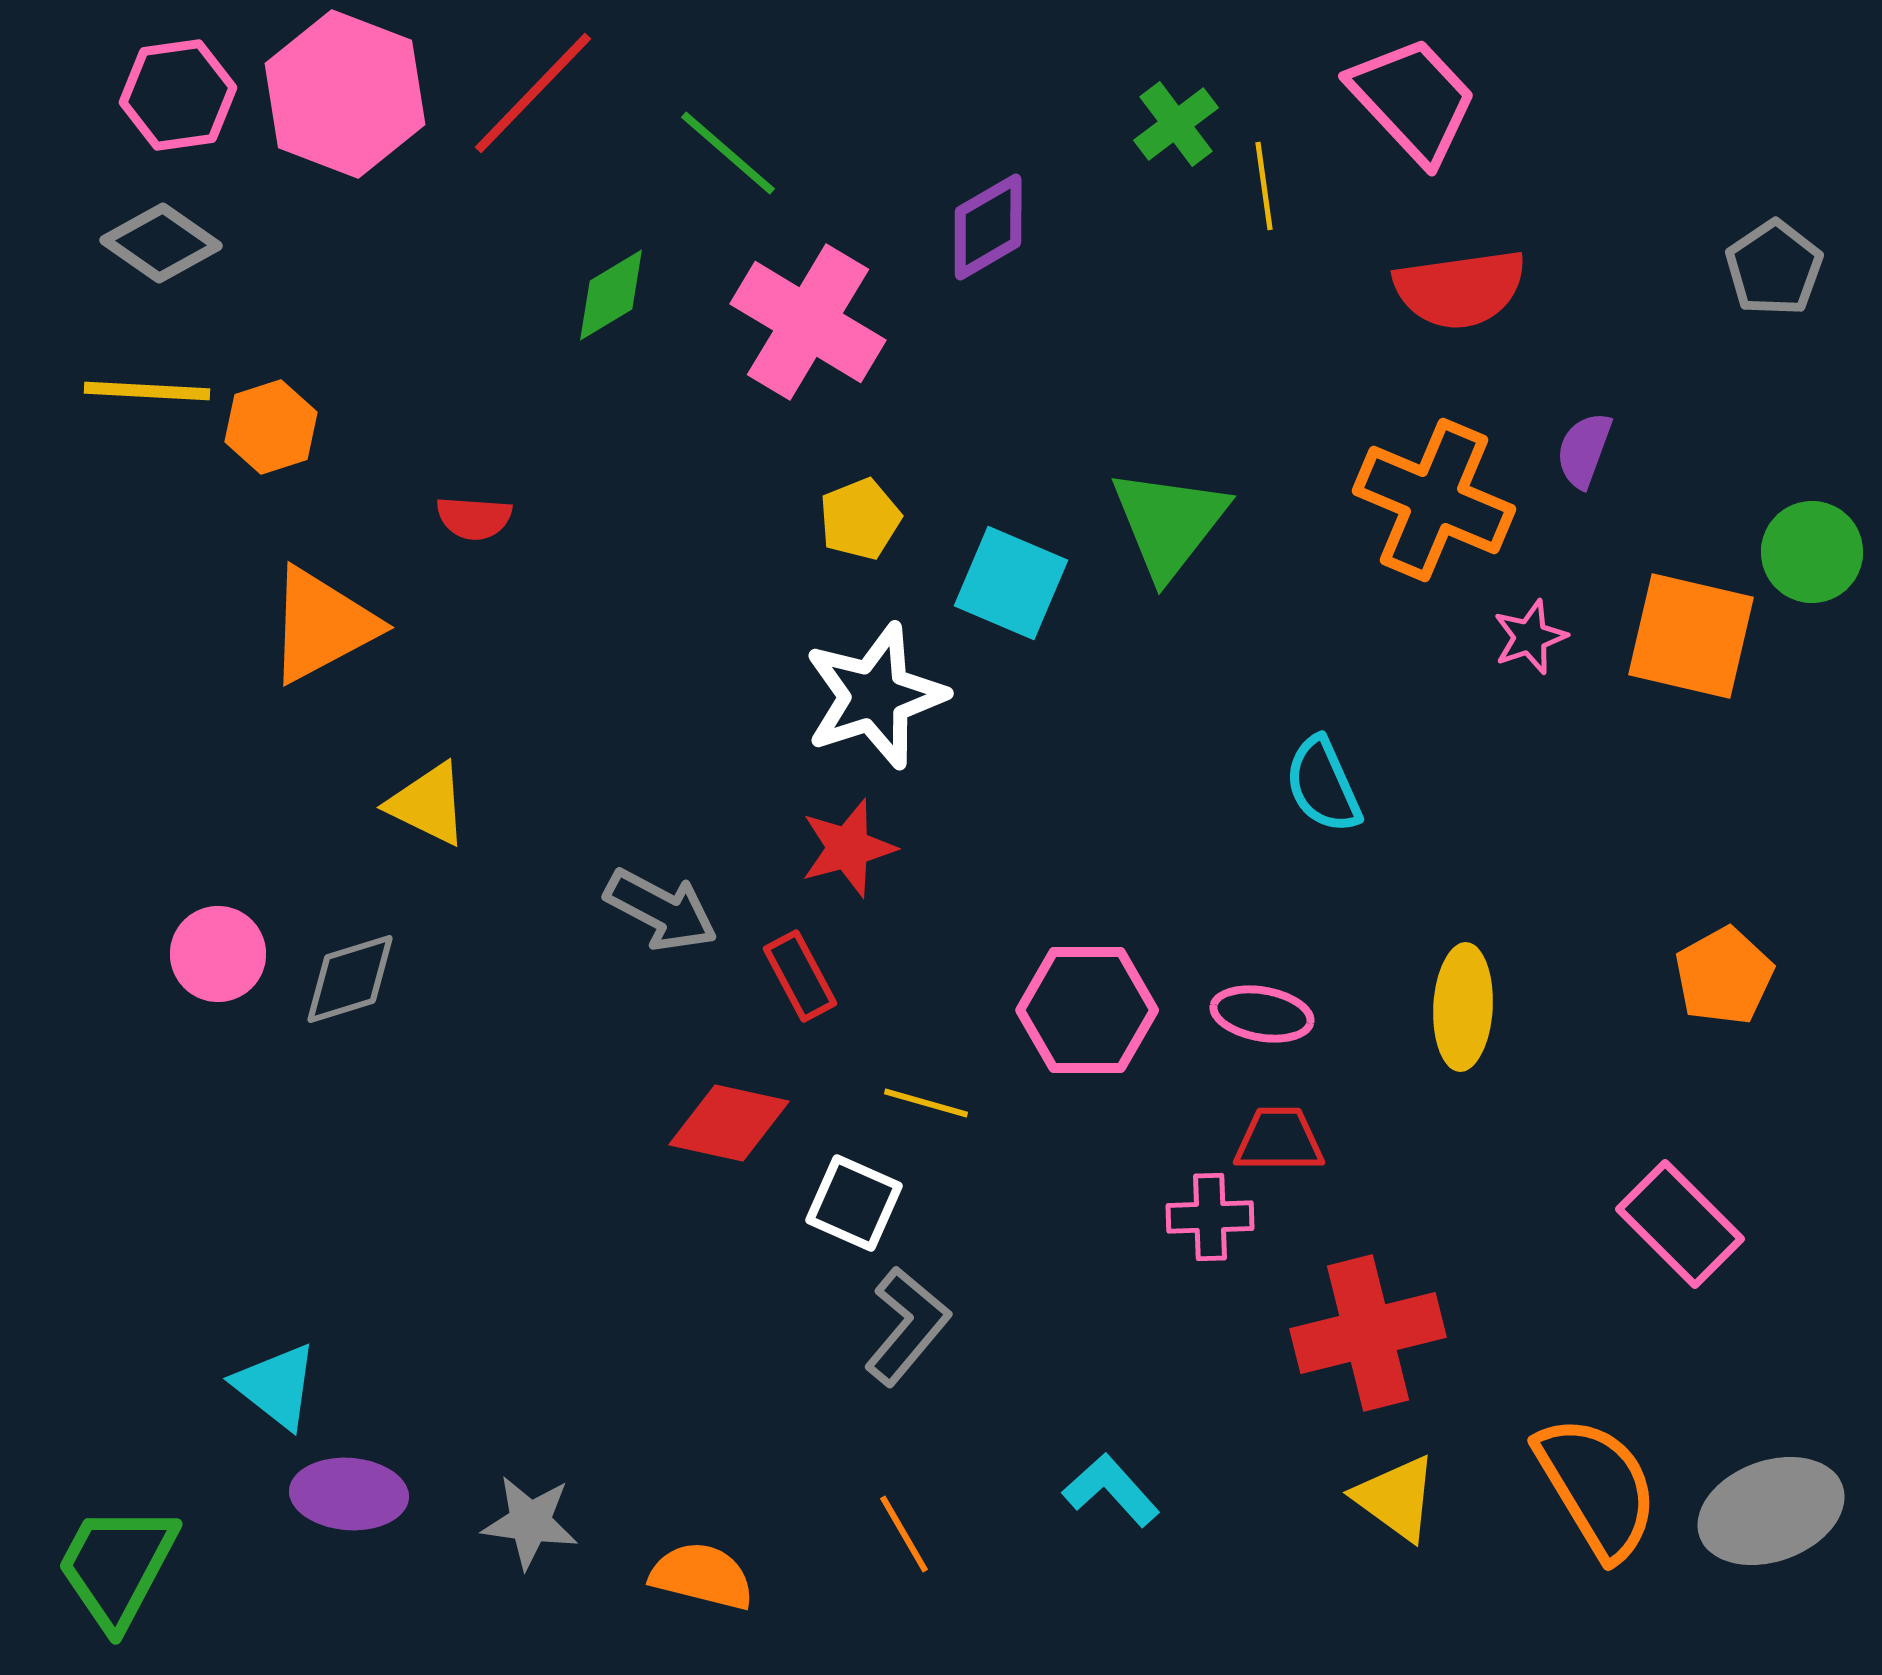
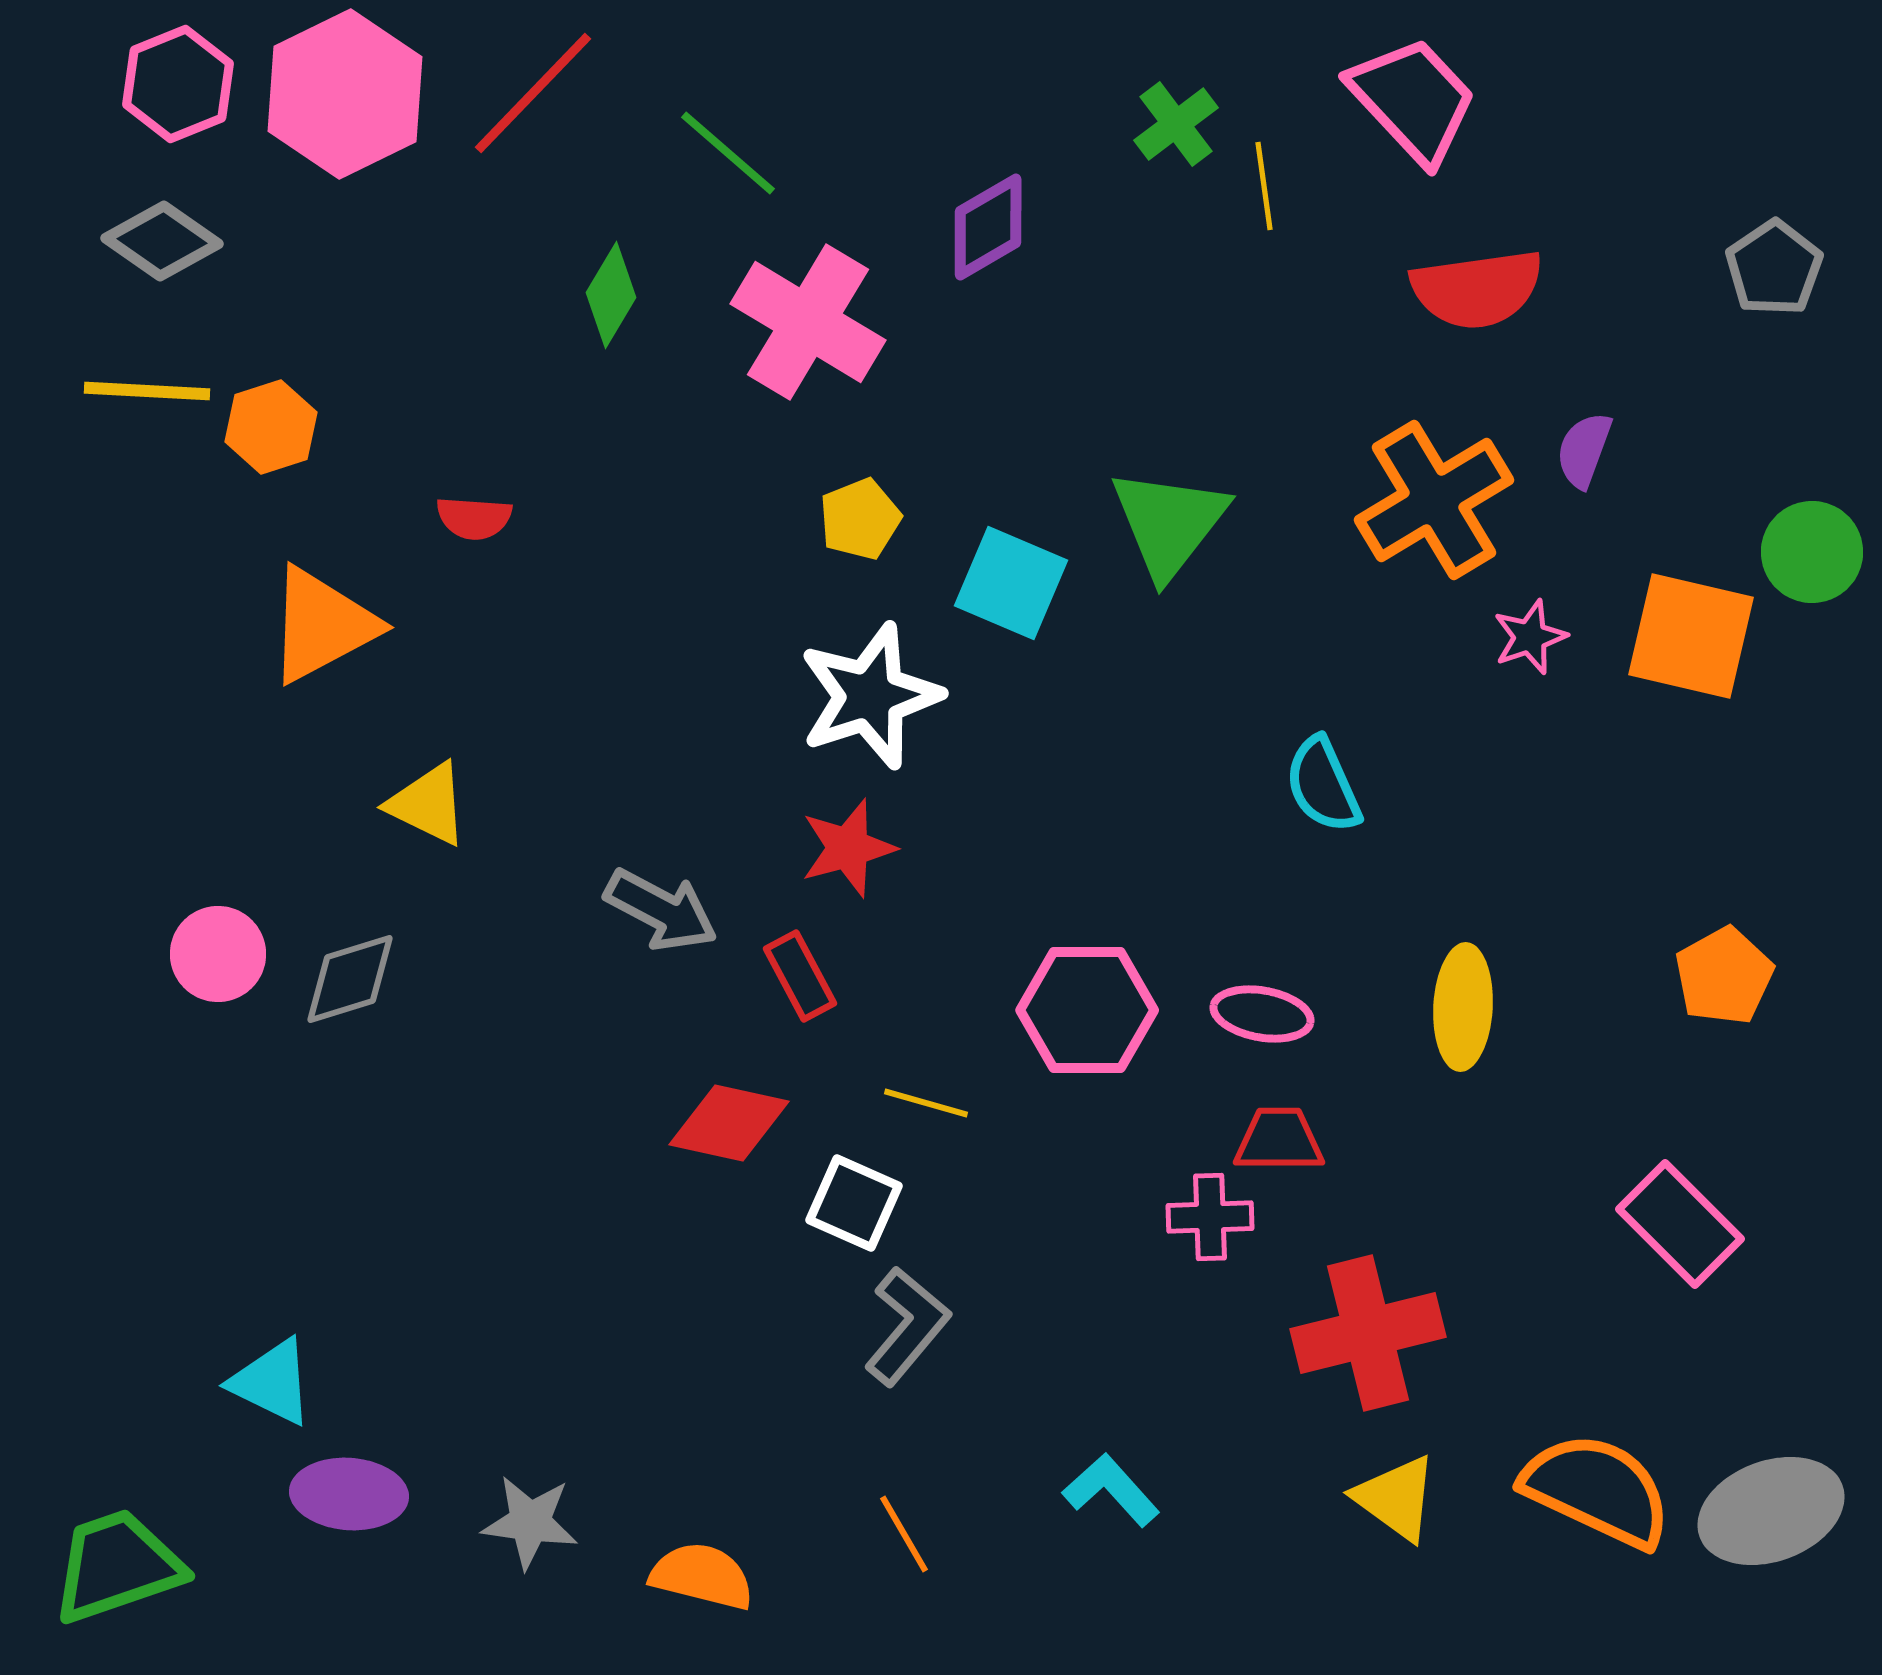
pink hexagon at (345, 94): rotated 13 degrees clockwise
pink hexagon at (178, 95): moved 11 px up; rotated 14 degrees counterclockwise
gray diamond at (161, 243): moved 1 px right, 2 px up
red semicircle at (1460, 289): moved 17 px right
green diamond at (611, 295): rotated 28 degrees counterclockwise
orange cross at (1434, 500): rotated 36 degrees clockwise
white star at (875, 696): moved 5 px left
cyan triangle at (276, 1386): moved 4 px left, 4 px up; rotated 12 degrees counterclockwise
orange semicircle at (1597, 1487): moved 3 px down; rotated 34 degrees counterclockwise
green trapezoid at (117, 1566): rotated 43 degrees clockwise
